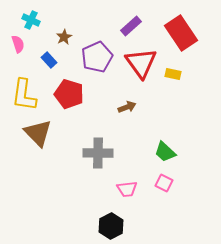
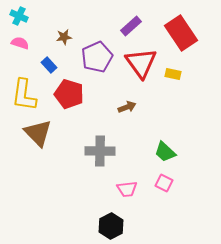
cyan cross: moved 12 px left, 4 px up
brown star: rotated 21 degrees clockwise
pink semicircle: moved 2 px right, 1 px up; rotated 54 degrees counterclockwise
blue rectangle: moved 5 px down
gray cross: moved 2 px right, 2 px up
